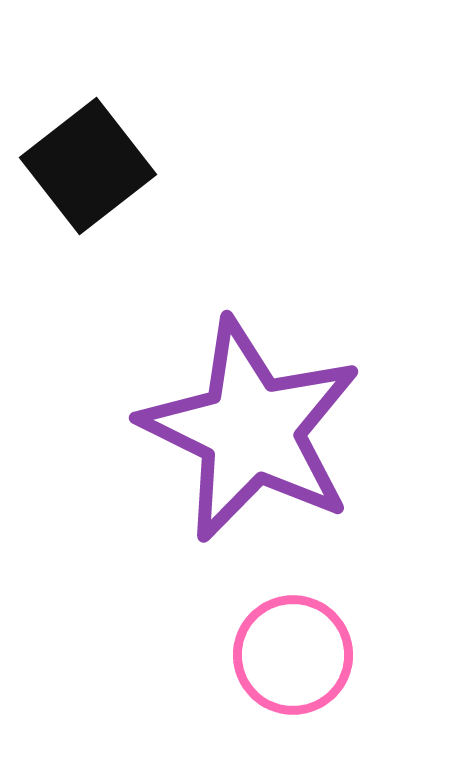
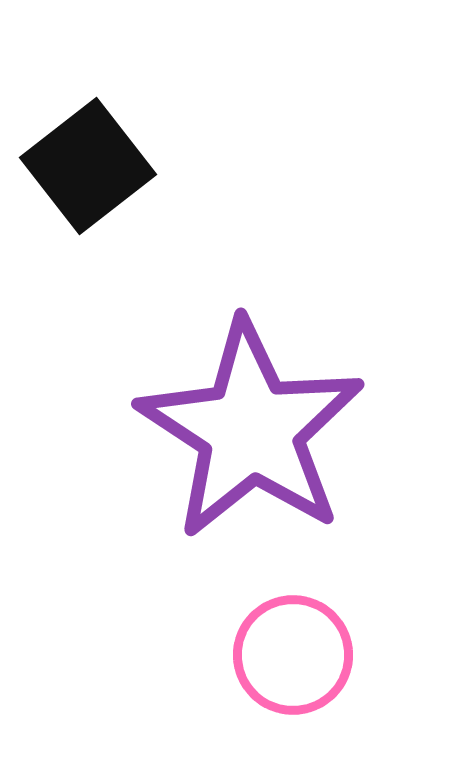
purple star: rotated 7 degrees clockwise
